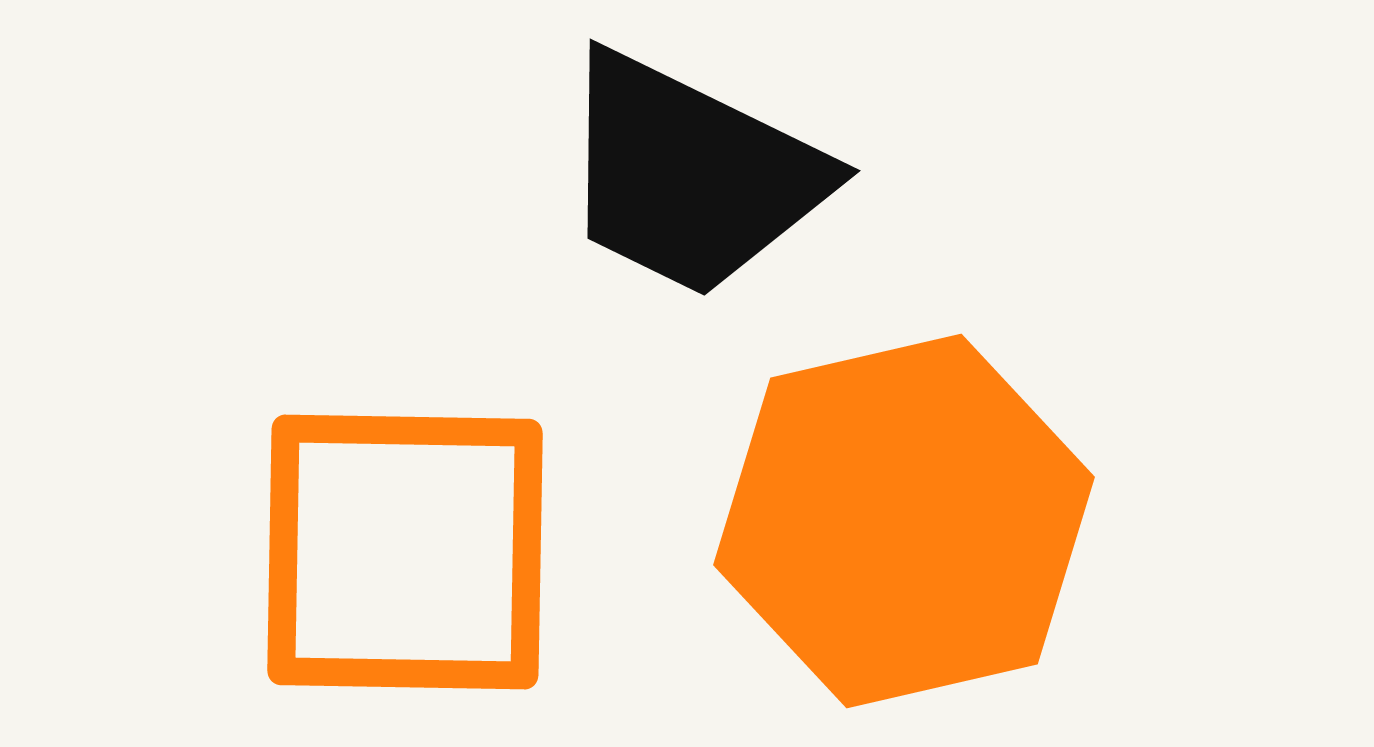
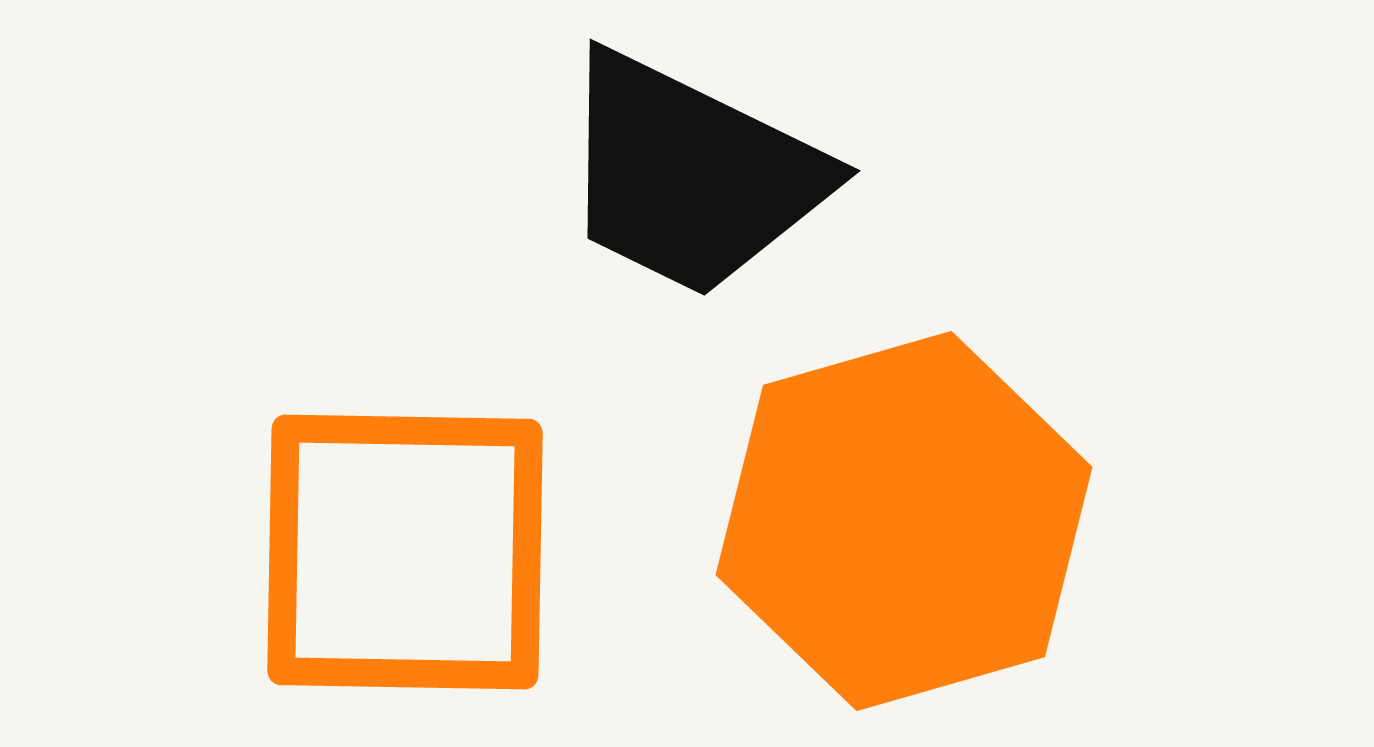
orange hexagon: rotated 3 degrees counterclockwise
